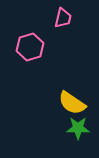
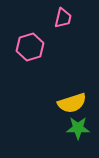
yellow semicircle: rotated 52 degrees counterclockwise
